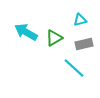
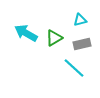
cyan arrow: moved 1 px down
gray rectangle: moved 2 px left
